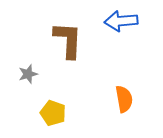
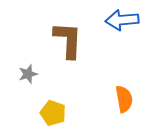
blue arrow: moved 1 px right, 1 px up
